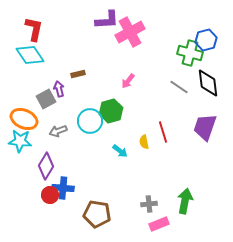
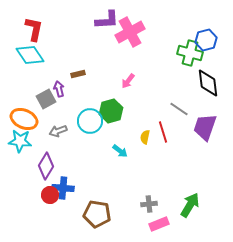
gray line: moved 22 px down
yellow semicircle: moved 1 px right, 5 px up; rotated 24 degrees clockwise
green arrow: moved 5 px right, 4 px down; rotated 20 degrees clockwise
